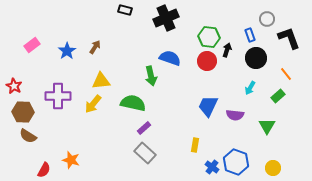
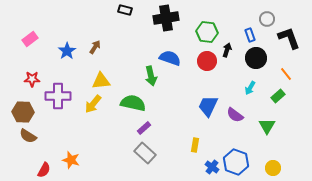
black cross: rotated 15 degrees clockwise
green hexagon: moved 2 px left, 5 px up
pink rectangle: moved 2 px left, 6 px up
red star: moved 18 px right, 7 px up; rotated 28 degrees counterclockwise
purple semicircle: rotated 30 degrees clockwise
